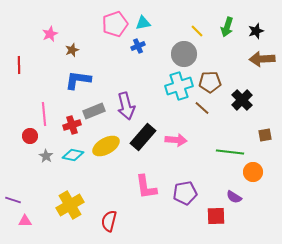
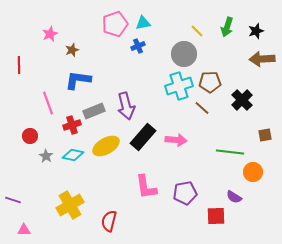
pink line: moved 4 px right, 11 px up; rotated 15 degrees counterclockwise
pink triangle: moved 1 px left, 9 px down
